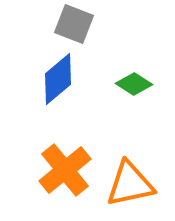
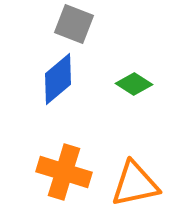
orange cross: moved 1 px left, 2 px down; rotated 34 degrees counterclockwise
orange triangle: moved 5 px right
